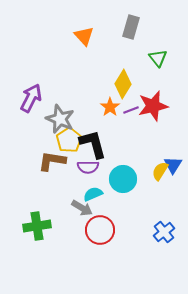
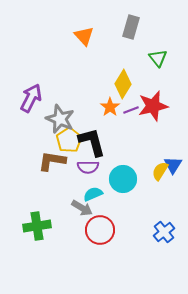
black L-shape: moved 1 px left, 2 px up
